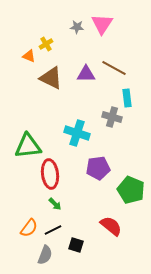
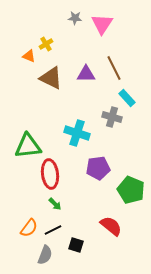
gray star: moved 2 px left, 9 px up
brown line: rotated 35 degrees clockwise
cyan rectangle: rotated 36 degrees counterclockwise
